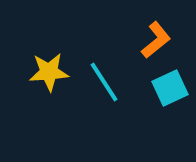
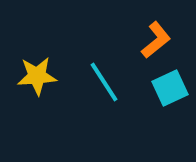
yellow star: moved 12 px left, 4 px down
